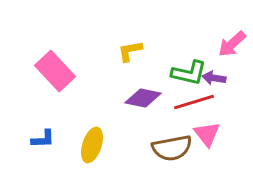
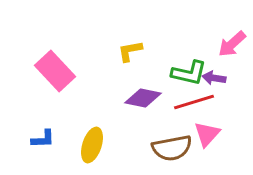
pink triangle: rotated 20 degrees clockwise
